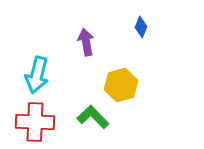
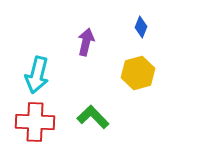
purple arrow: rotated 24 degrees clockwise
yellow hexagon: moved 17 px right, 12 px up
